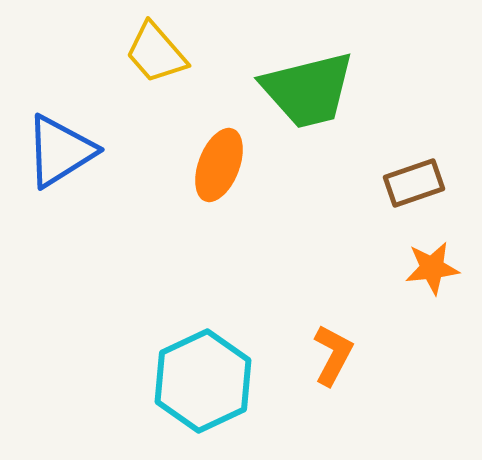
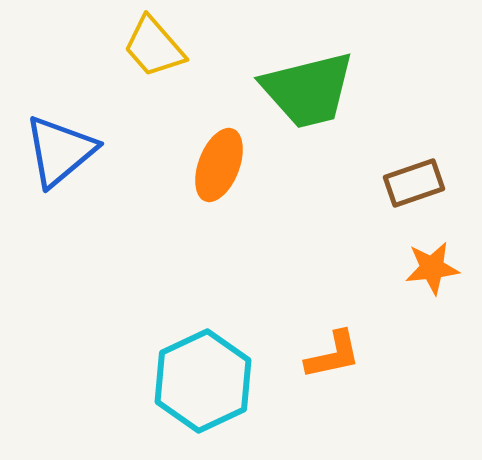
yellow trapezoid: moved 2 px left, 6 px up
blue triangle: rotated 8 degrees counterclockwise
orange L-shape: rotated 50 degrees clockwise
